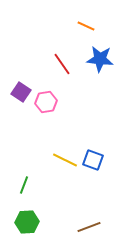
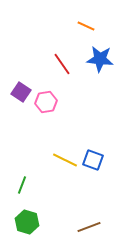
green line: moved 2 px left
green hexagon: rotated 20 degrees clockwise
